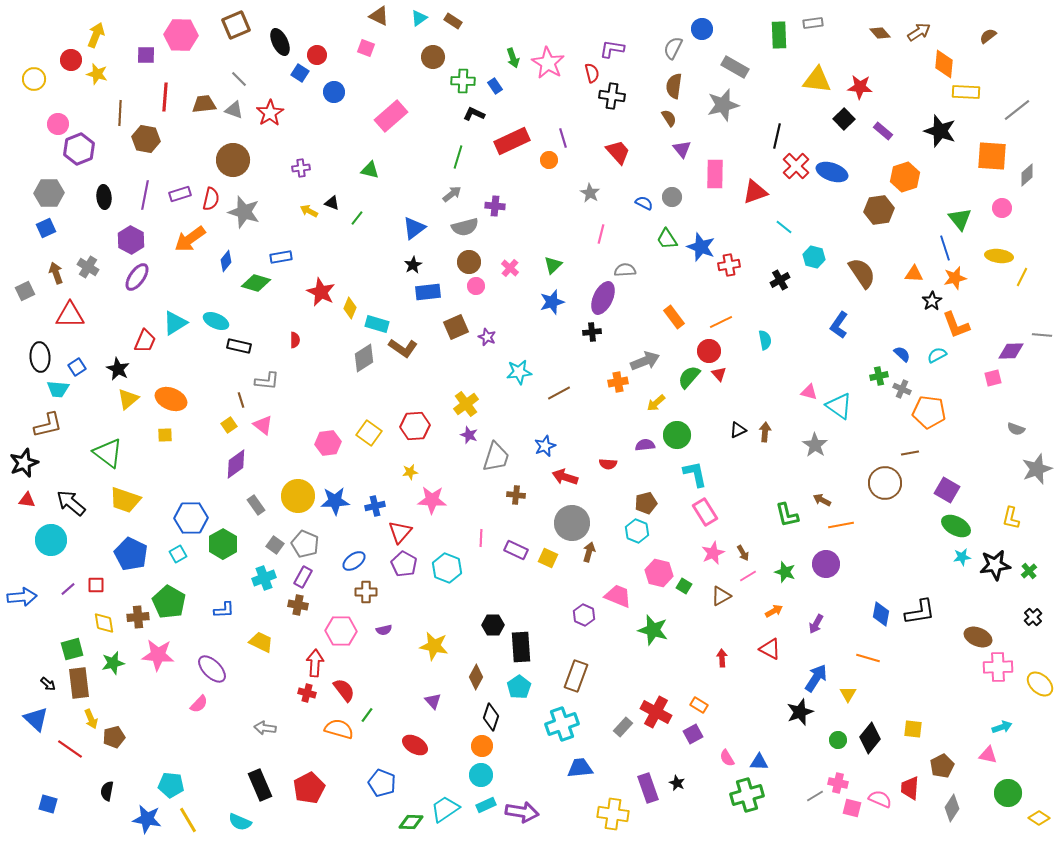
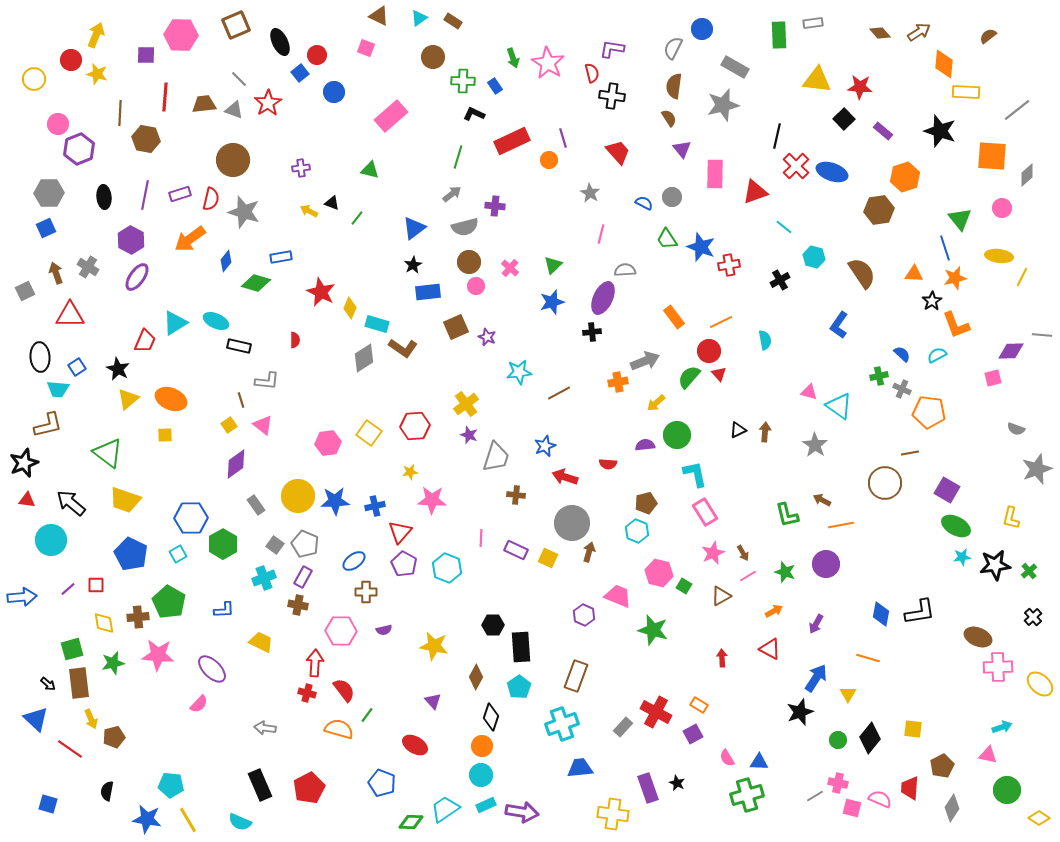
blue square at (300, 73): rotated 18 degrees clockwise
red star at (270, 113): moved 2 px left, 10 px up
green circle at (1008, 793): moved 1 px left, 3 px up
